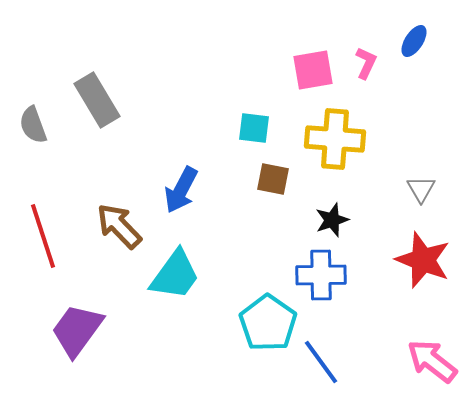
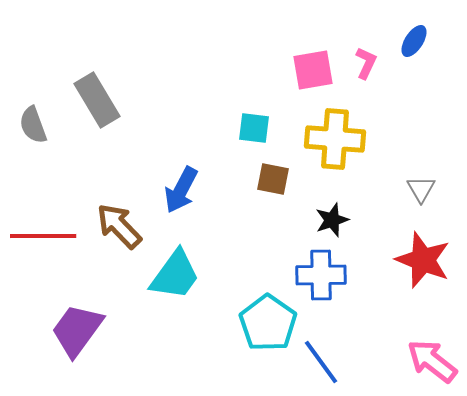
red line: rotated 72 degrees counterclockwise
